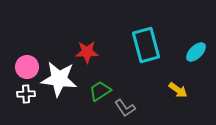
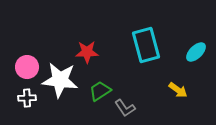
white star: moved 1 px right, 1 px down
white cross: moved 1 px right, 4 px down
